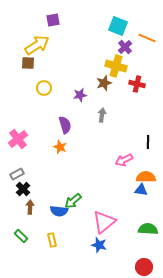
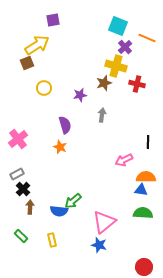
brown square: moved 1 px left; rotated 24 degrees counterclockwise
green semicircle: moved 5 px left, 16 px up
